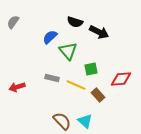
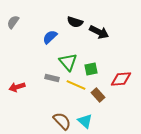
green triangle: moved 11 px down
